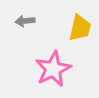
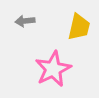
yellow trapezoid: moved 1 px left, 1 px up
